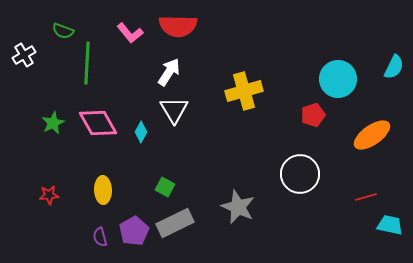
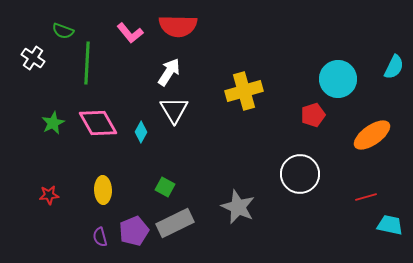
white cross: moved 9 px right, 3 px down; rotated 25 degrees counterclockwise
purple pentagon: rotated 8 degrees clockwise
